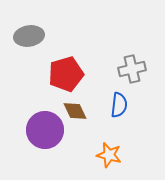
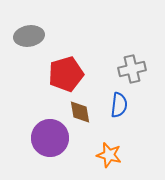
brown diamond: moved 5 px right, 1 px down; rotated 15 degrees clockwise
purple circle: moved 5 px right, 8 px down
